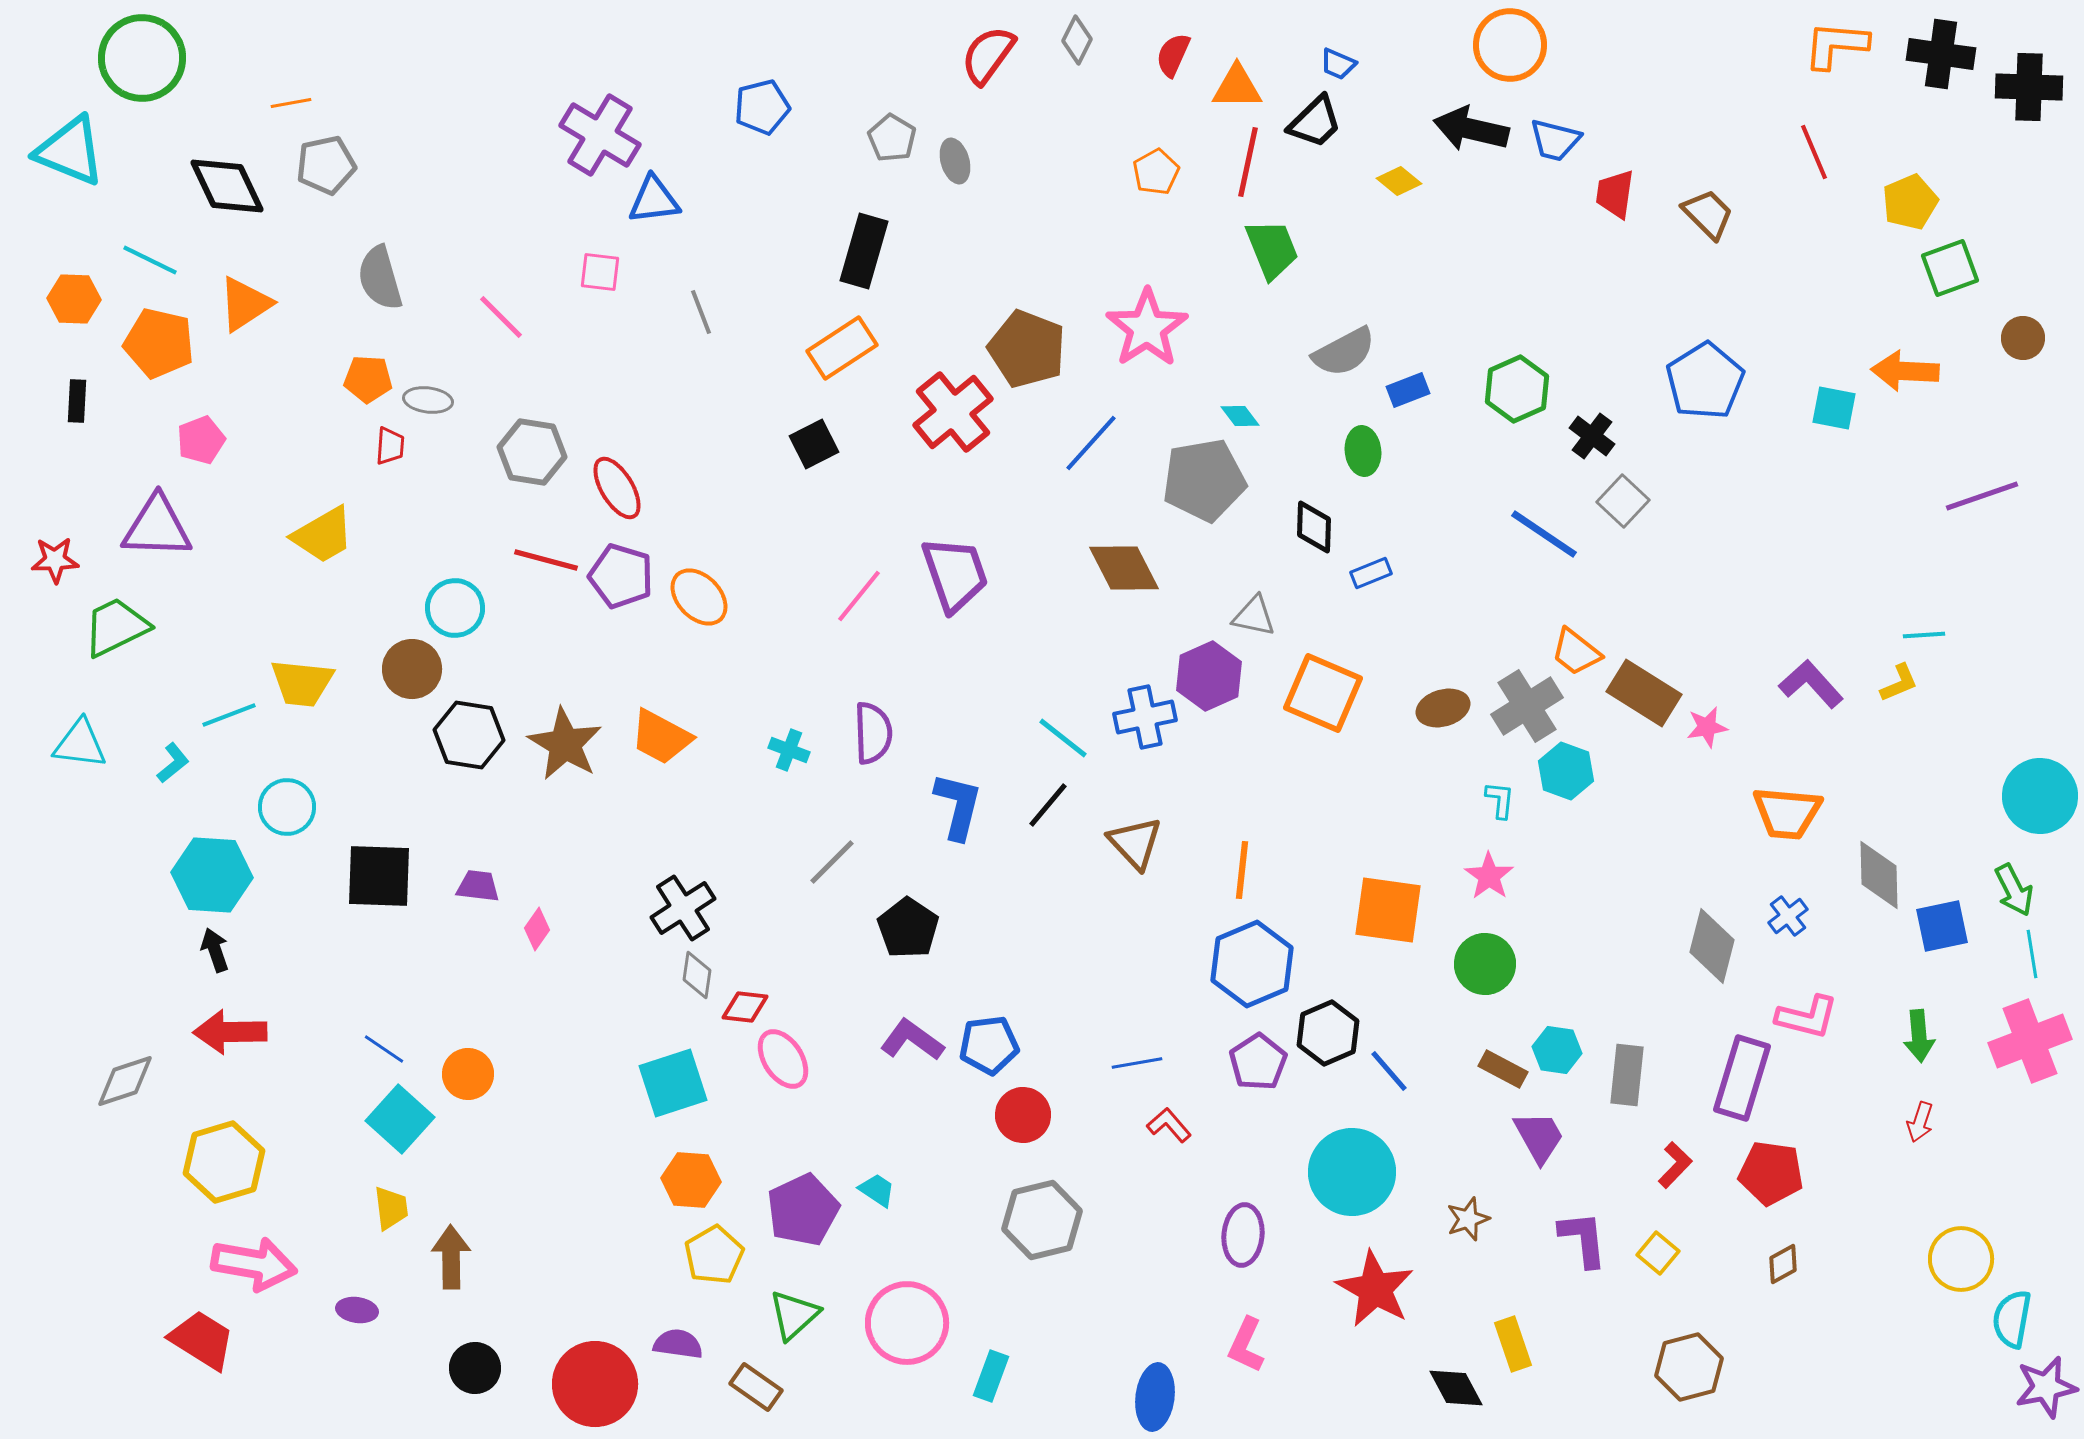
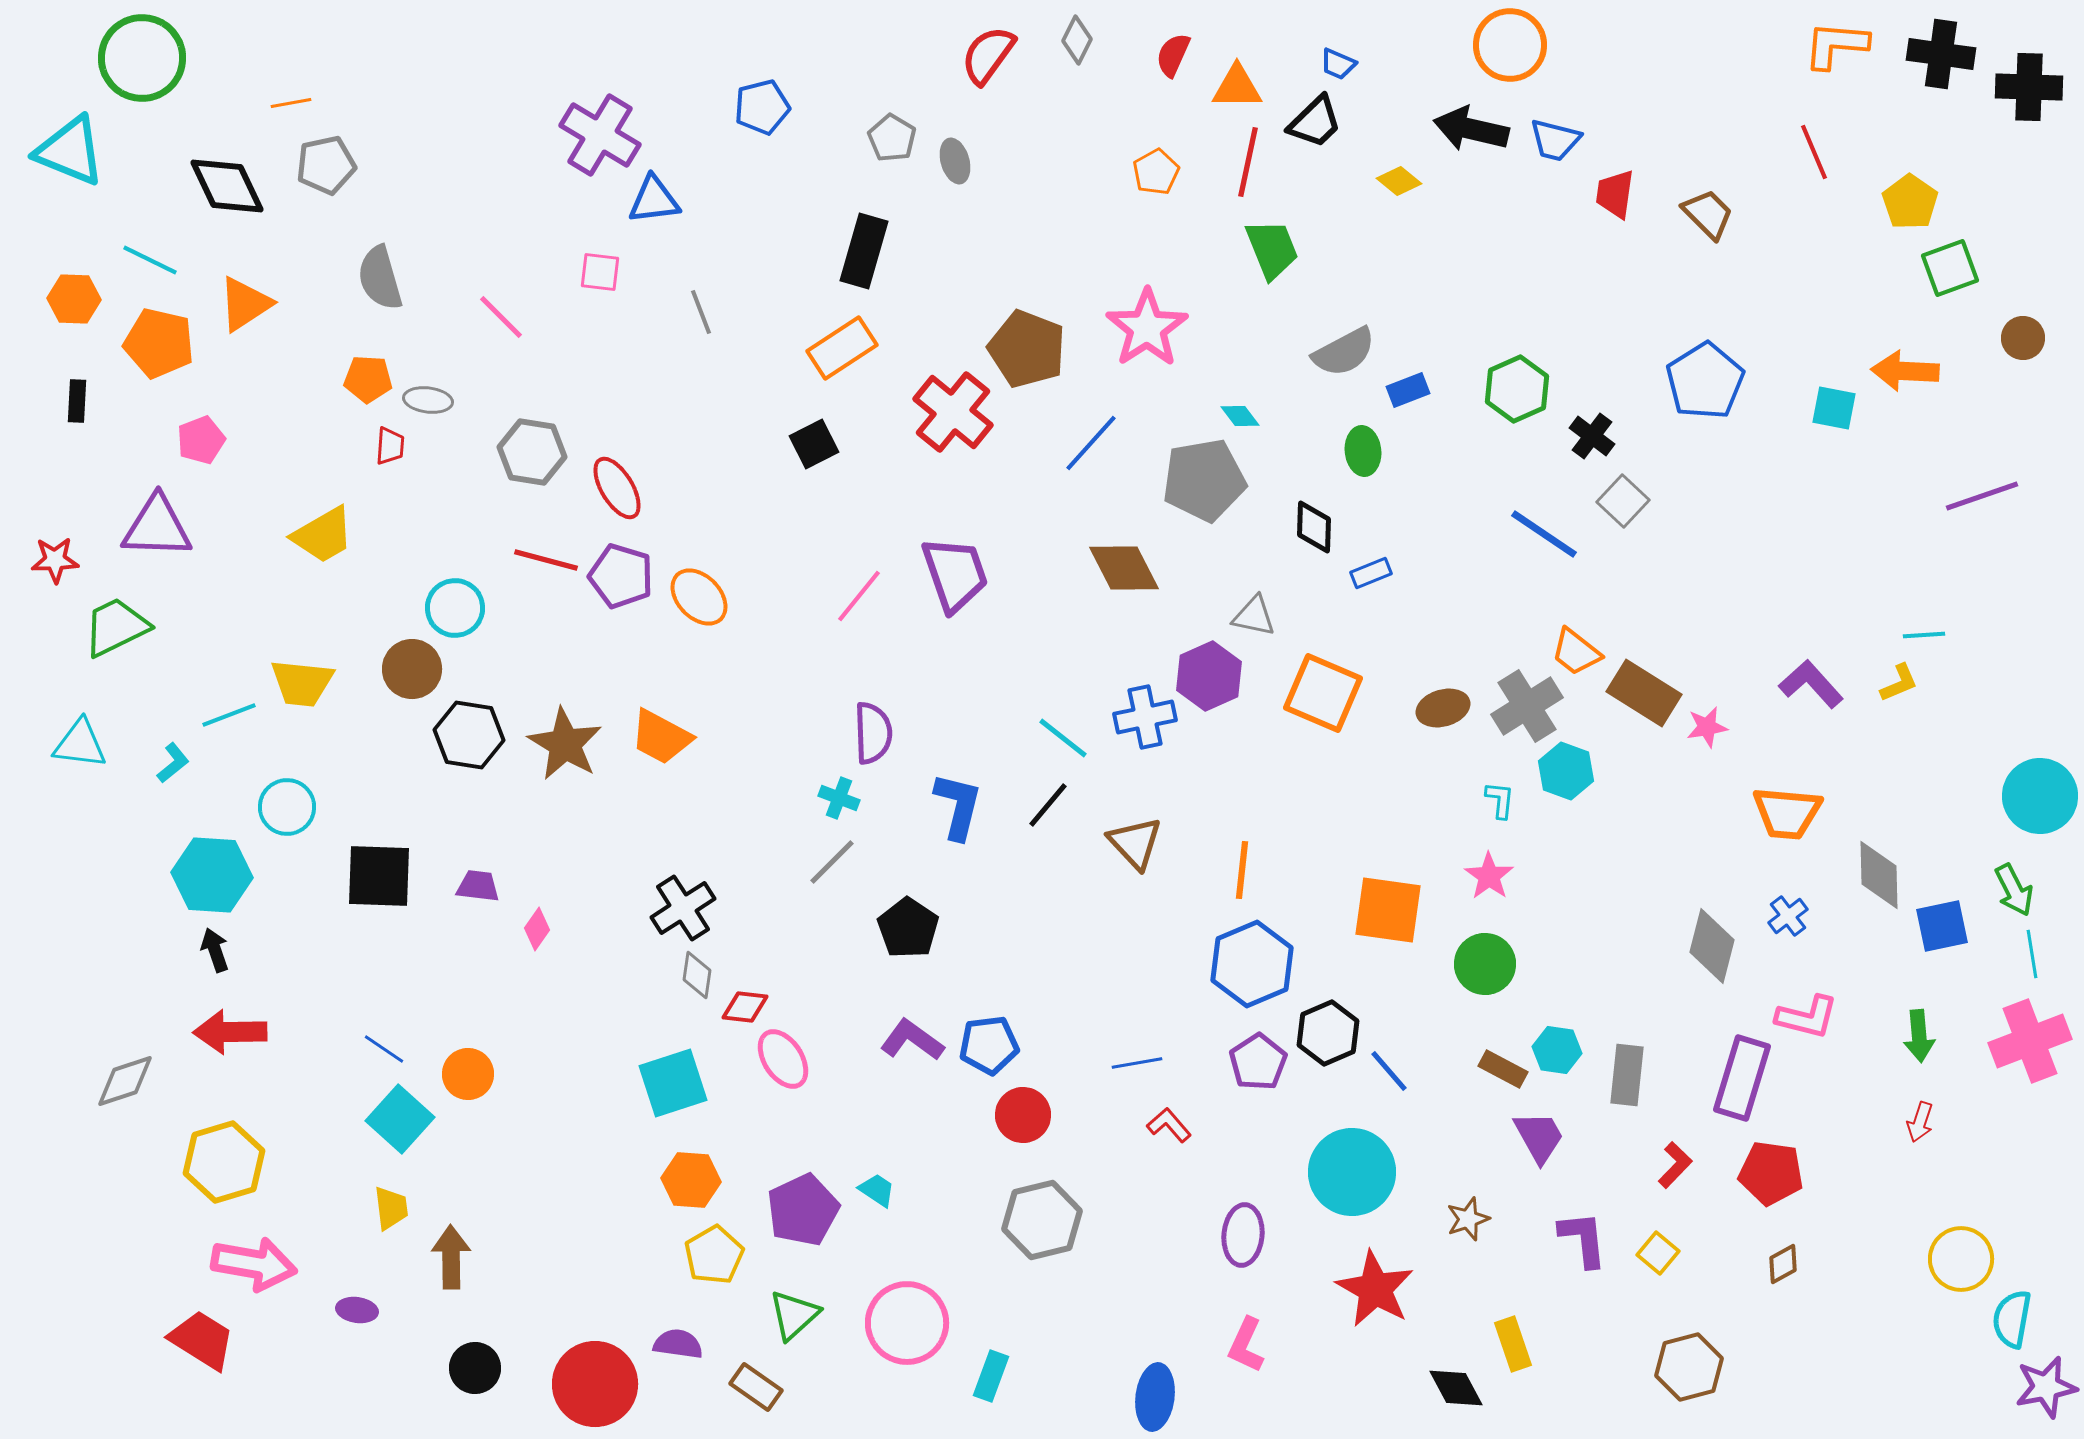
yellow pentagon at (1910, 202): rotated 14 degrees counterclockwise
red cross at (953, 412): rotated 12 degrees counterclockwise
cyan cross at (789, 750): moved 50 px right, 48 px down
